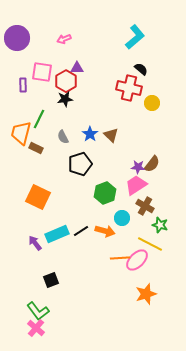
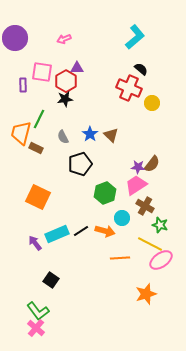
purple circle: moved 2 px left
red cross: rotated 10 degrees clockwise
pink ellipse: moved 24 px right; rotated 10 degrees clockwise
black square: rotated 35 degrees counterclockwise
